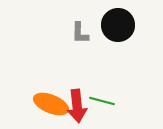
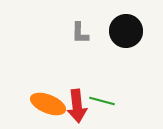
black circle: moved 8 px right, 6 px down
orange ellipse: moved 3 px left
